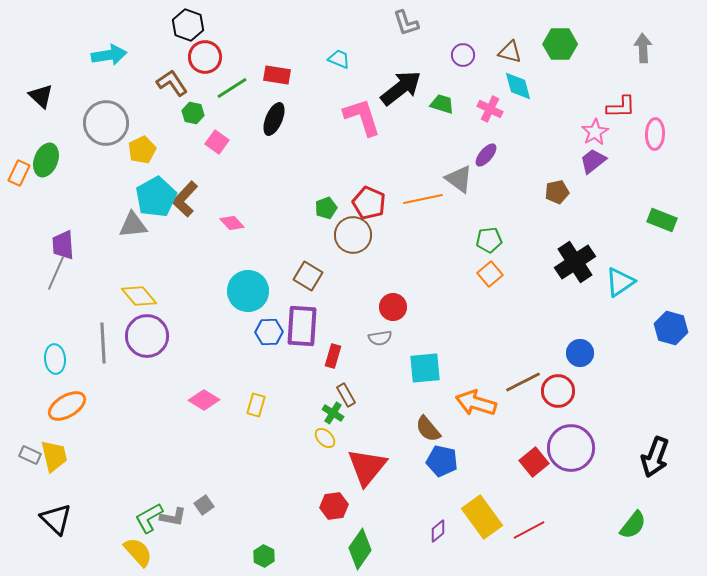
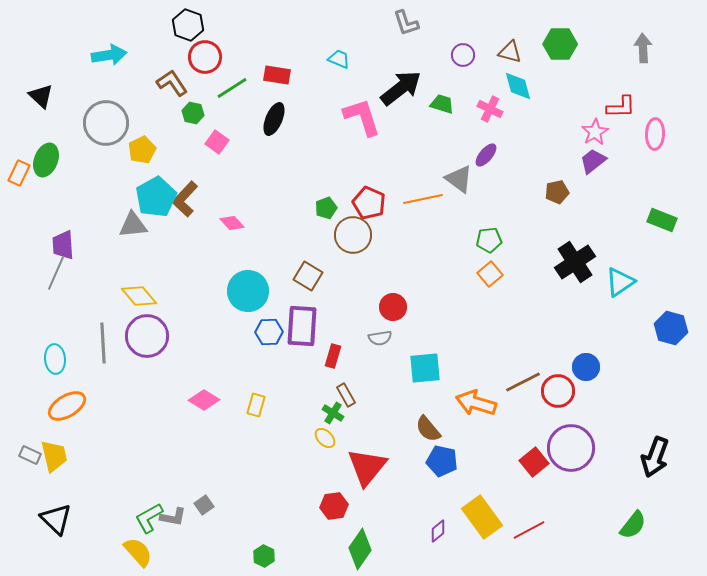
blue circle at (580, 353): moved 6 px right, 14 px down
